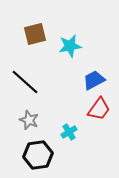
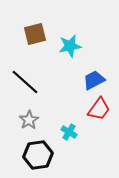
gray star: rotated 18 degrees clockwise
cyan cross: rotated 28 degrees counterclockwise
